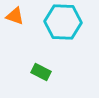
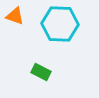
cyan hexagon: moved 3 px left, 2 px down
